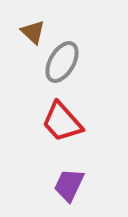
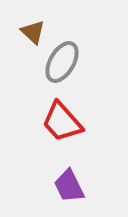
purple trapezoid: moved 1 px down; rotated 51 degrees counterclockwise
